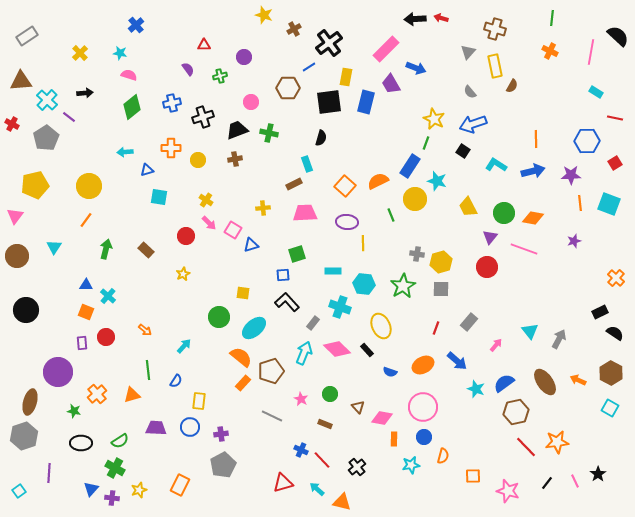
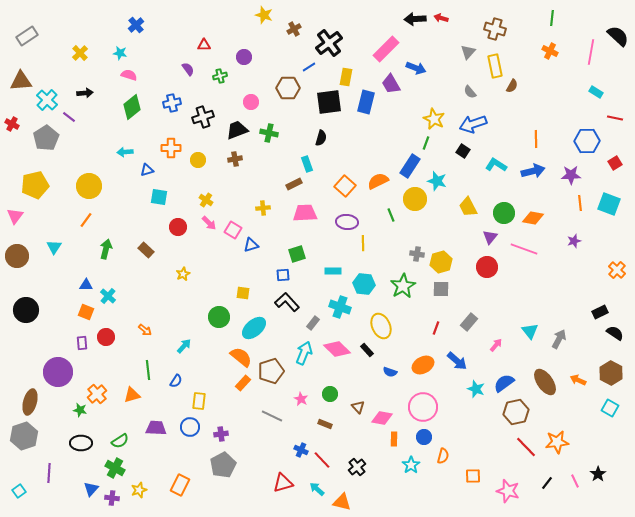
red circle at (186, 236): moved 8 px left, 9 px up
orange cross at (616, 278): moved 1 px right, 8 px up
green star at (74, 411): moved 6 px right, 1 px up
cyan star at (411, 465): rotated 24 degrees counterclockwise
